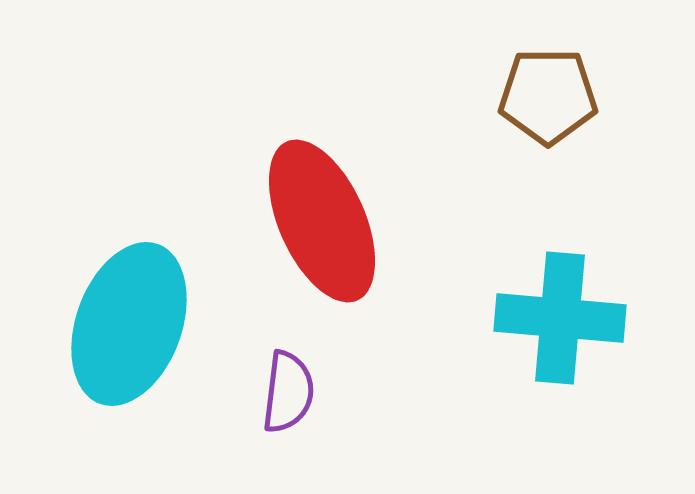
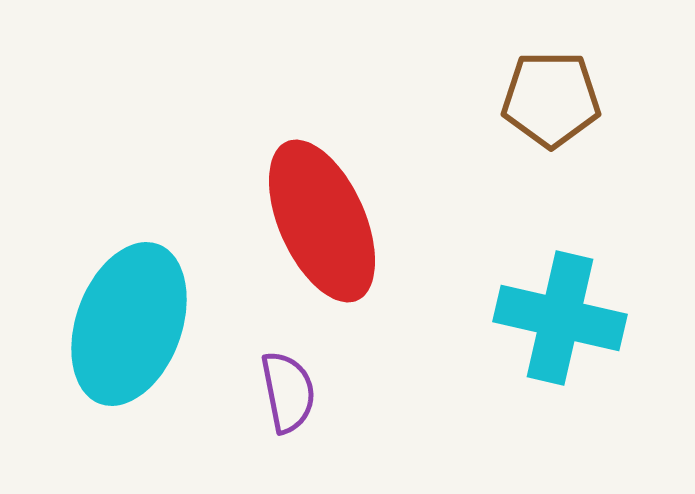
brown pentagon: moved 3 px right, 3 px down
cyan cross: rotated 8 degrees clockwise
purple semicircle: rotated 18 degrees counterclockwise
